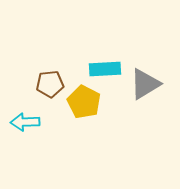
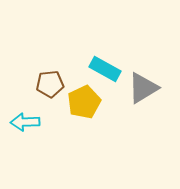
cyan rectangle: rotated 32 degrees clockwise
gray triangle: moved 2 px left, 4 px down
yellow pentagon: rotated 20 degrees clockwise
